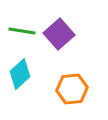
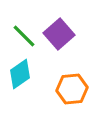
green line: moved 2 px right, 5 px down; rotated 36 degrees clockwise
cyan diamond: rotated 8 degrees clockwise
